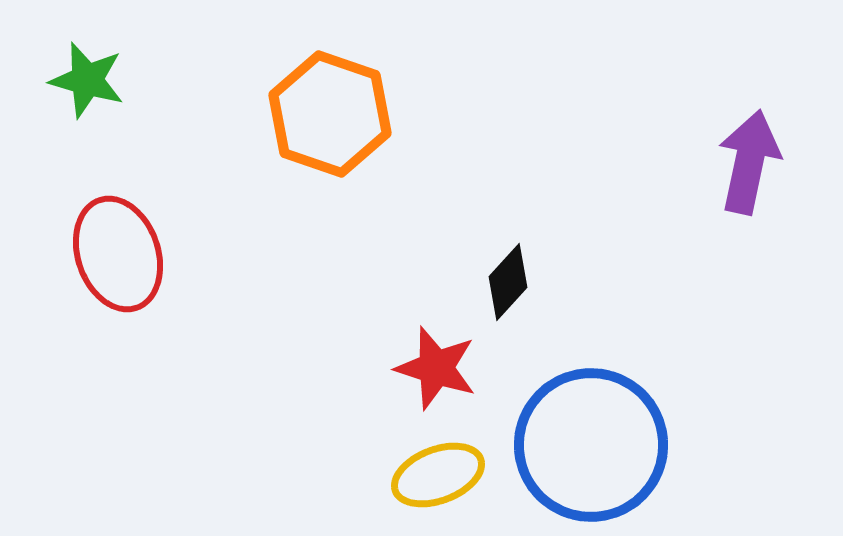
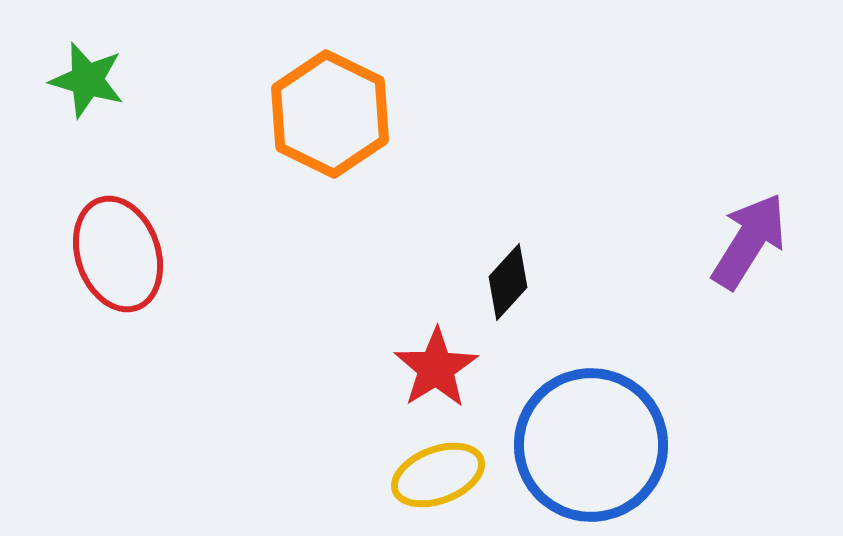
orange hexagon: rotated 7 degrees clockwise
purple arrow: moved 79 px down; rotated 20 degrees clockwise
red star: rotated 22 degrees clockwise
